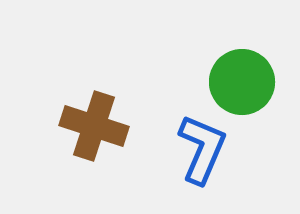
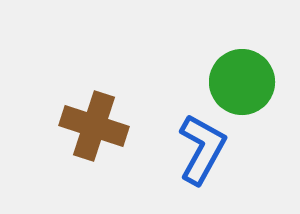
blue L-shape: rotated 6 degrees clockwise
